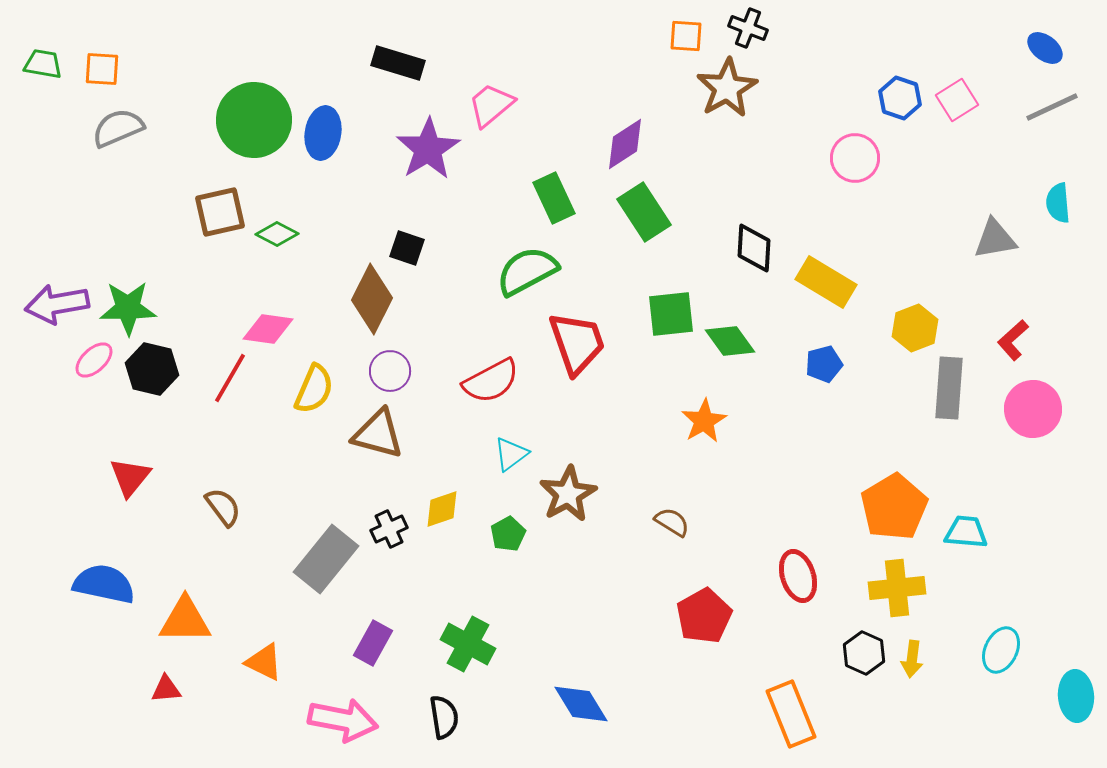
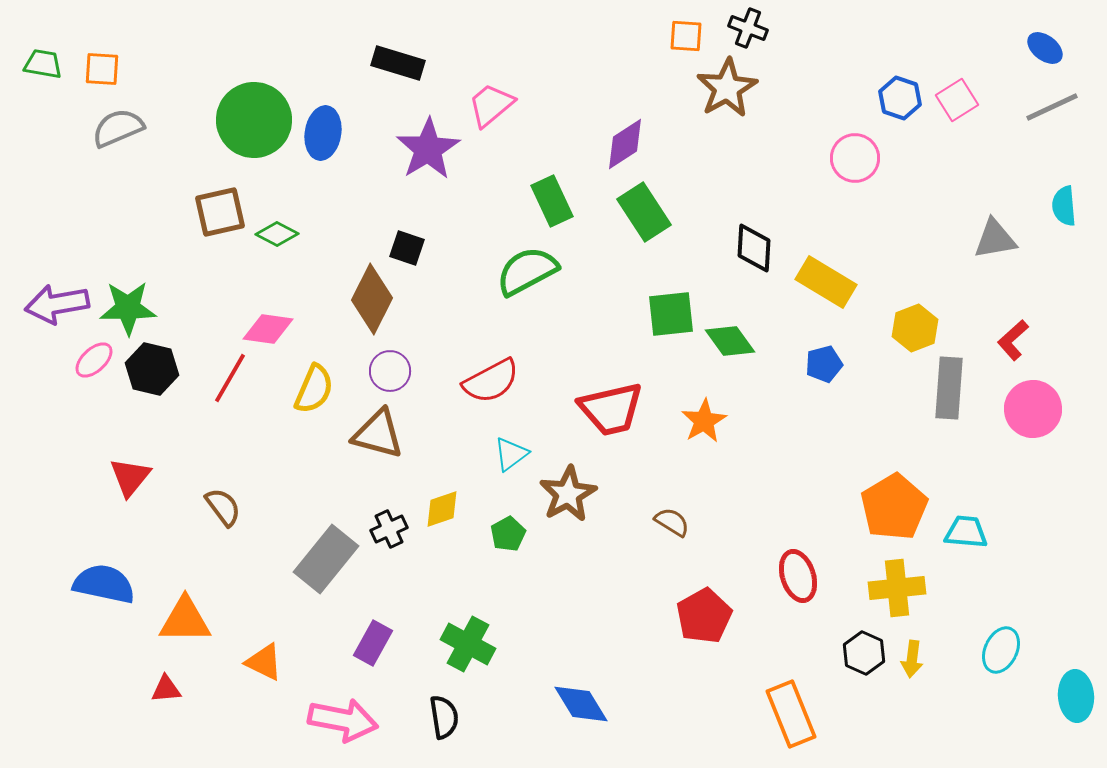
green rectangle at (554, 198): moved 2 px left, 3 px down
cyan semicircle at (1058, 203): moved 6 px right, 3 px down
red trapezoid at (577, 343): moved 34 px right, 66 px down; rotated 96 degrees clockwise
